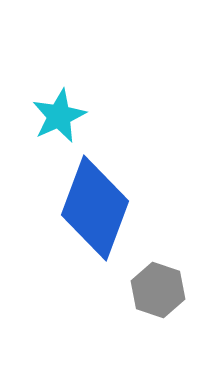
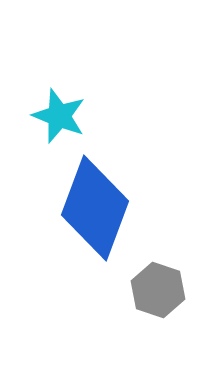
cyan star: rotated 26 degrees counterclockwise
